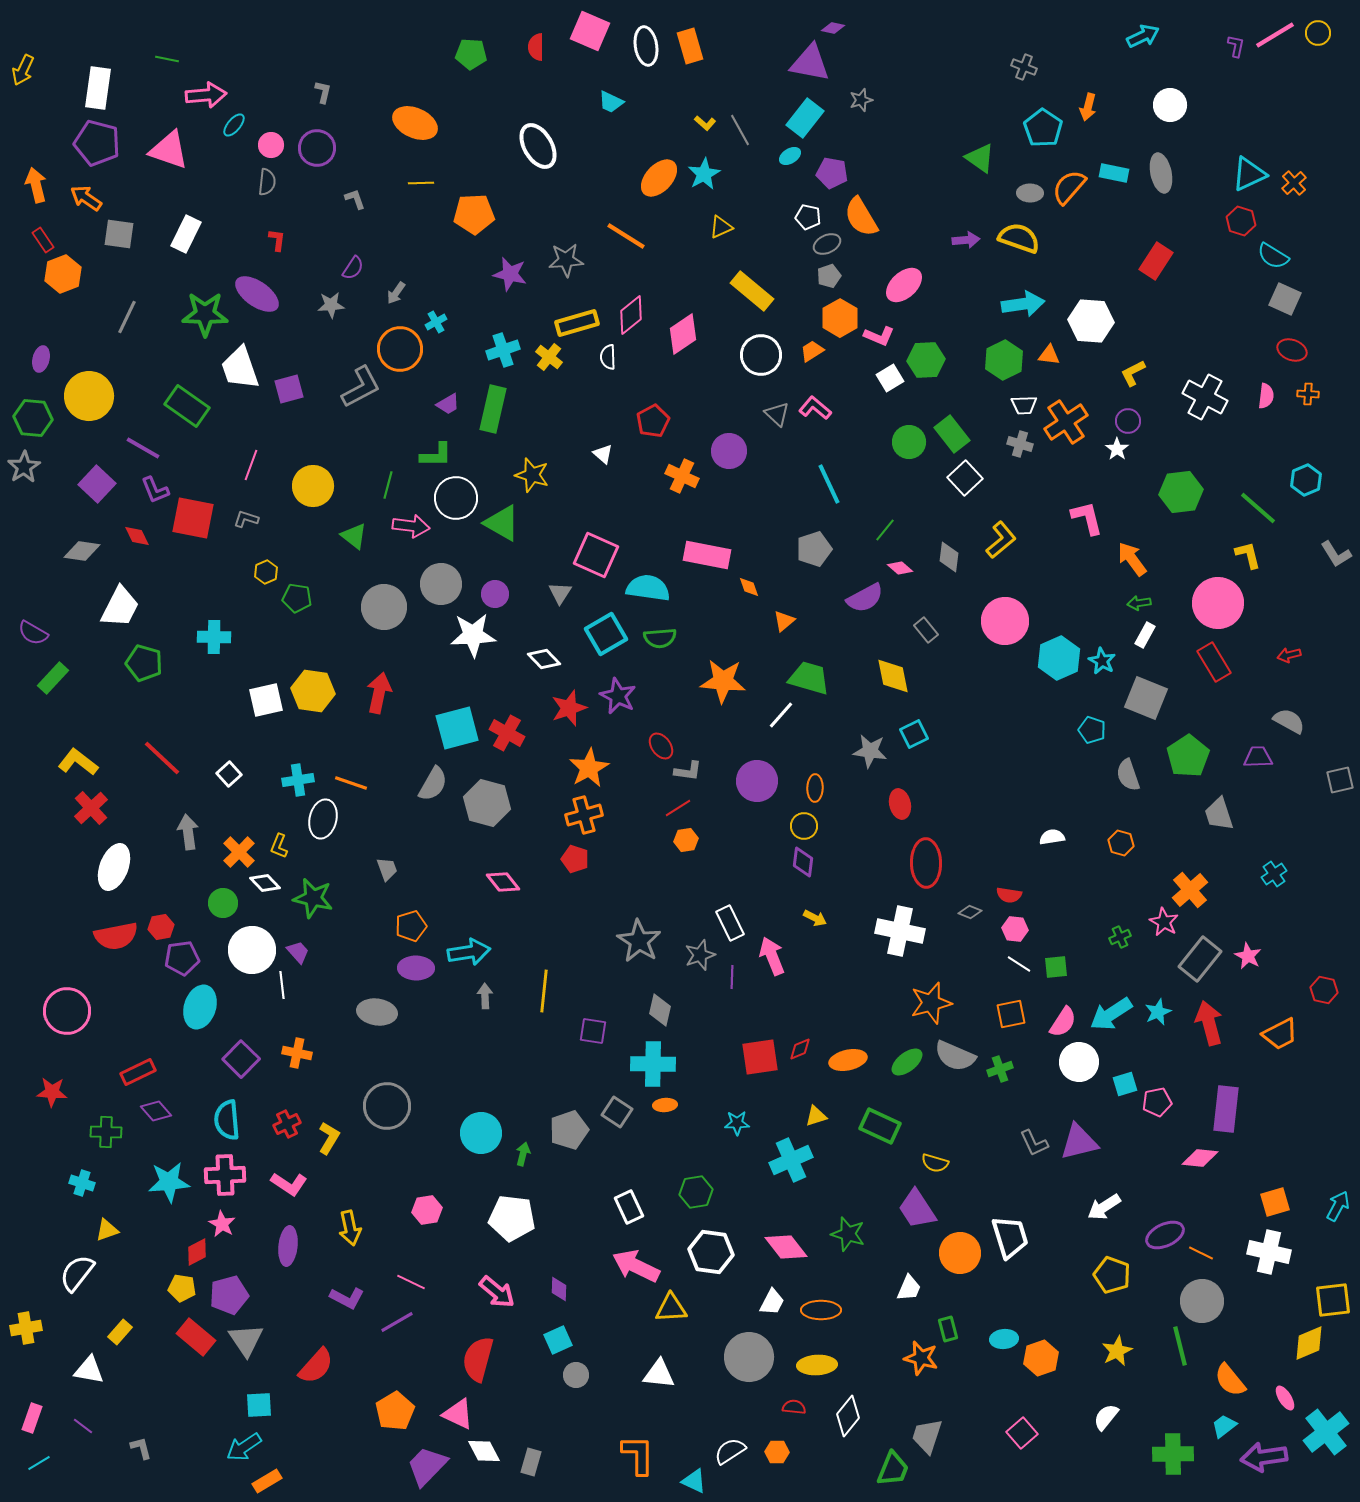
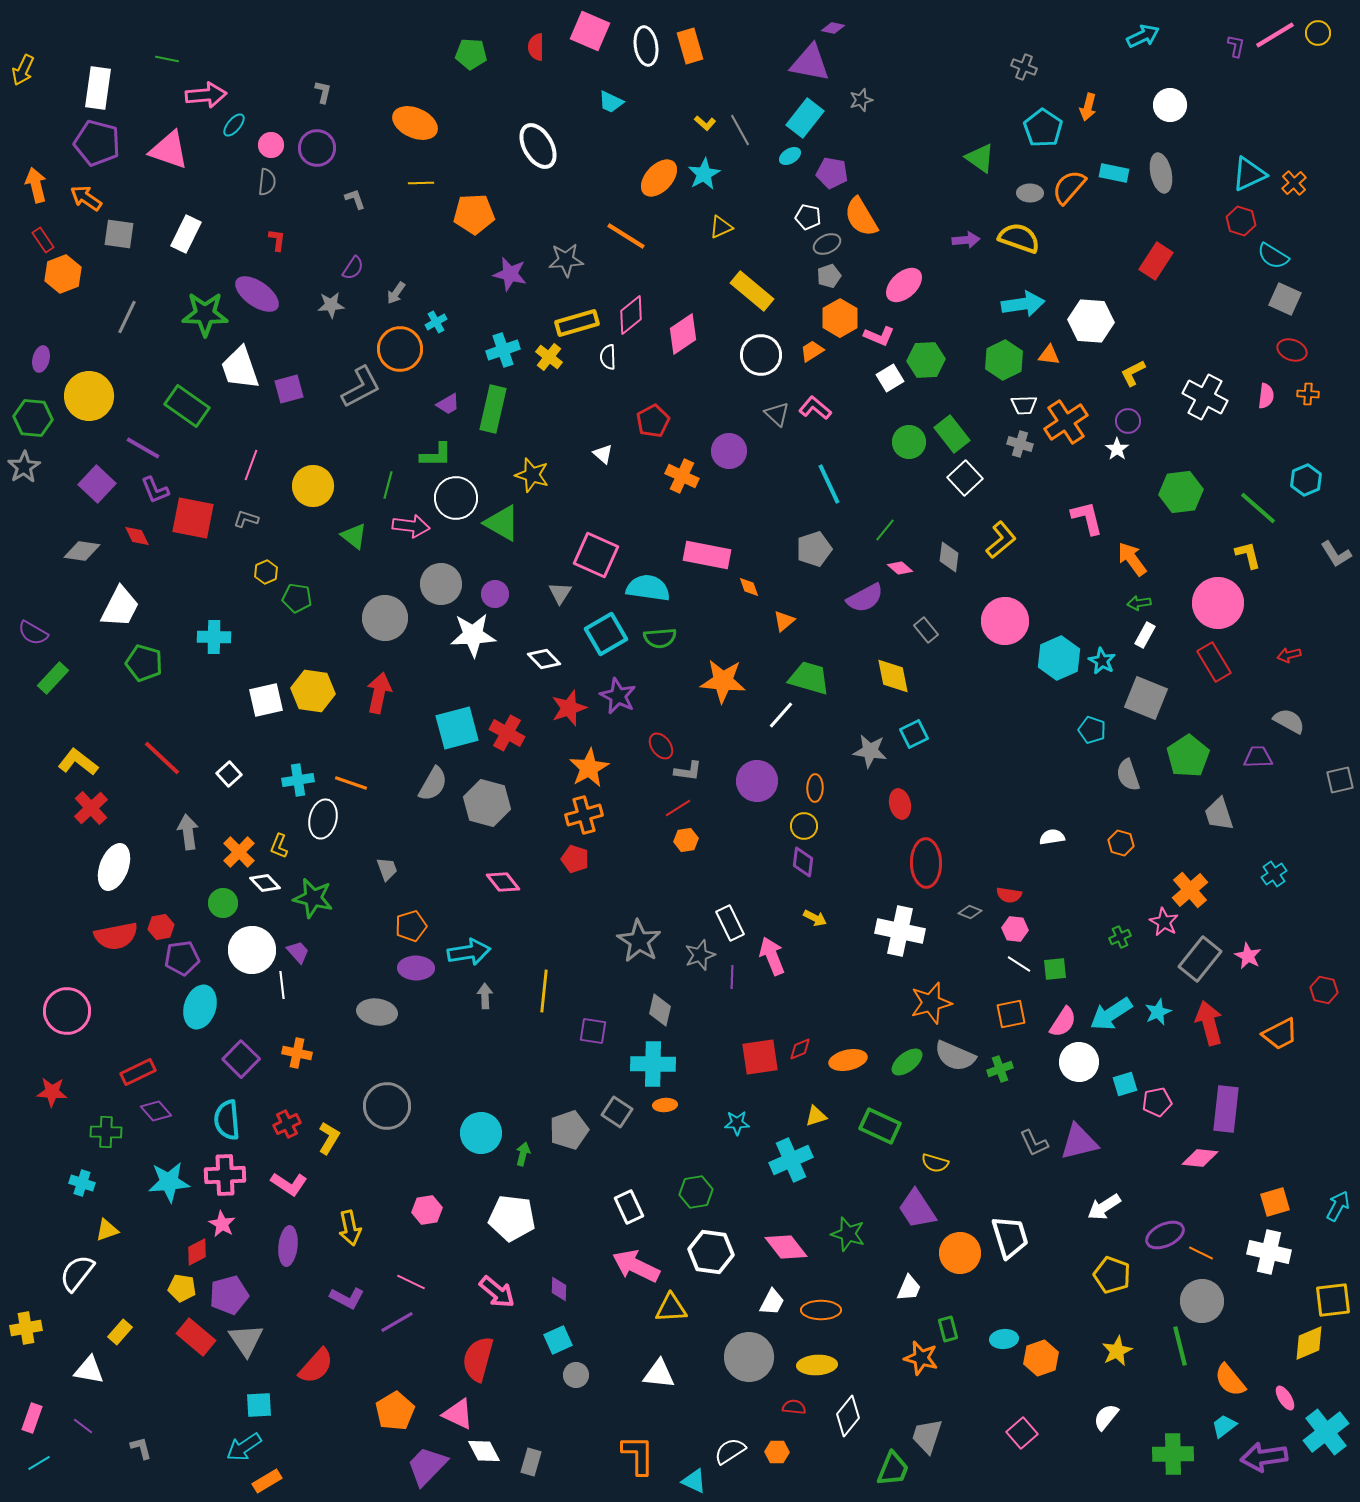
gray circle at (384, 607): moved 1 px right, 11 px down
green square at (1056, 967): moved 1 px left, 2 px down
